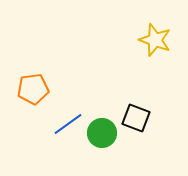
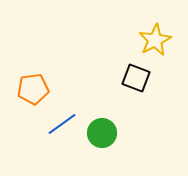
yellow star: rotated 24 degrees clockwise
black square: moved 40 px up
blue line: moved 6 px left
